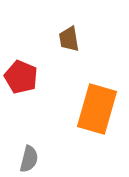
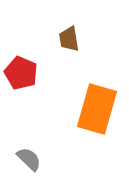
red pentagon: moved 4 px up
gray semicircle: rotated 60 degrees counterclockwise
